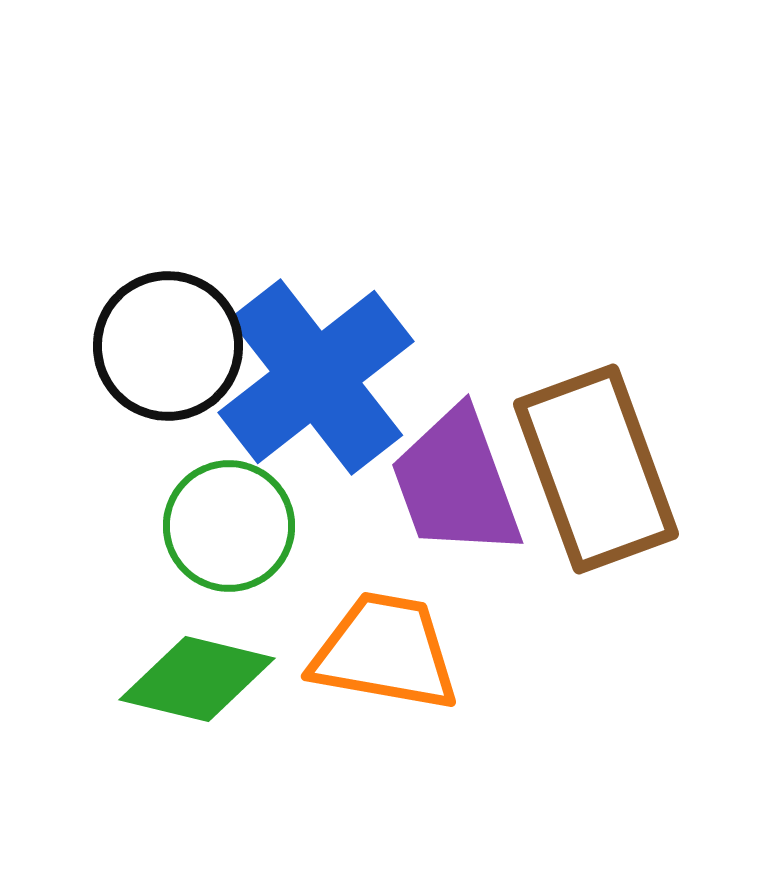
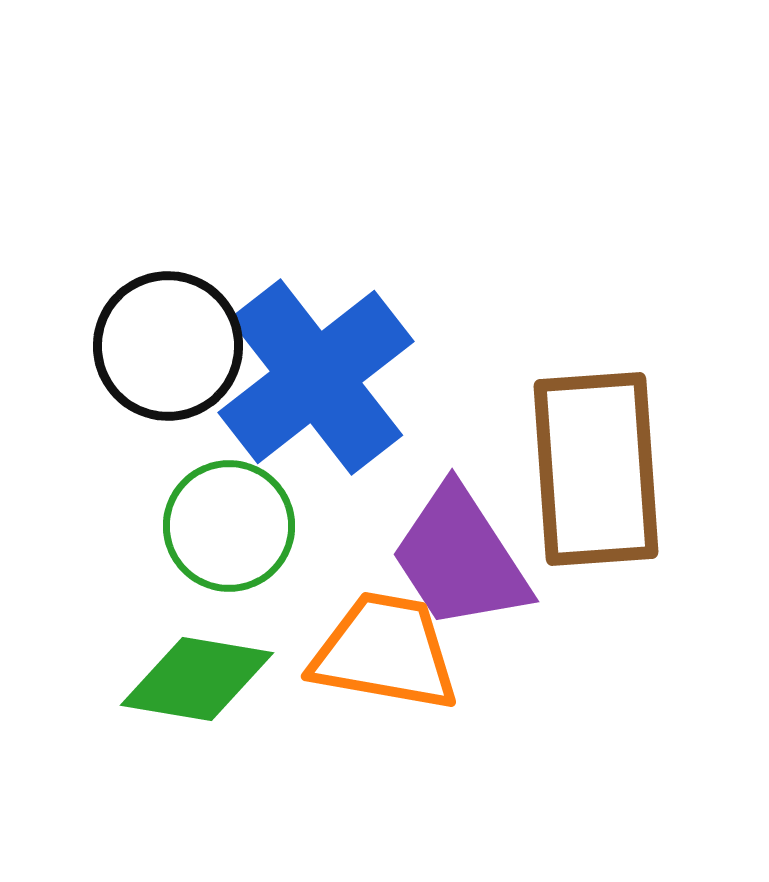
brown rectangle: rotated 16 degrees clockwise
purple trapezoid: moved 4 px right, 75 px down; rotated 13 degrees counterclockwise
green diamond: rotated 4 degrees counterclockwise
